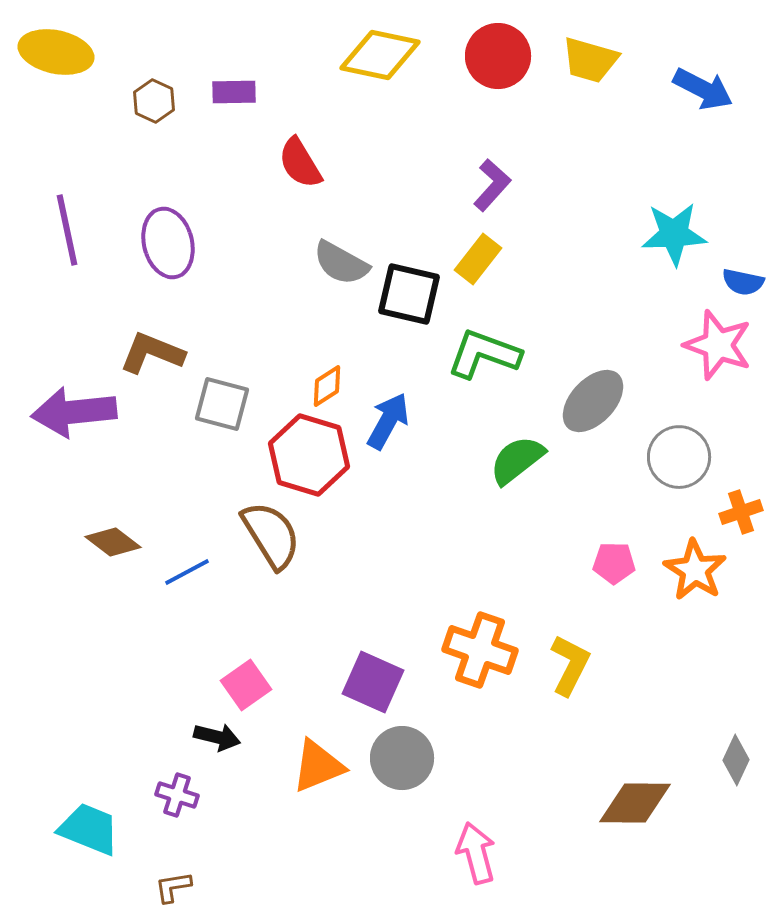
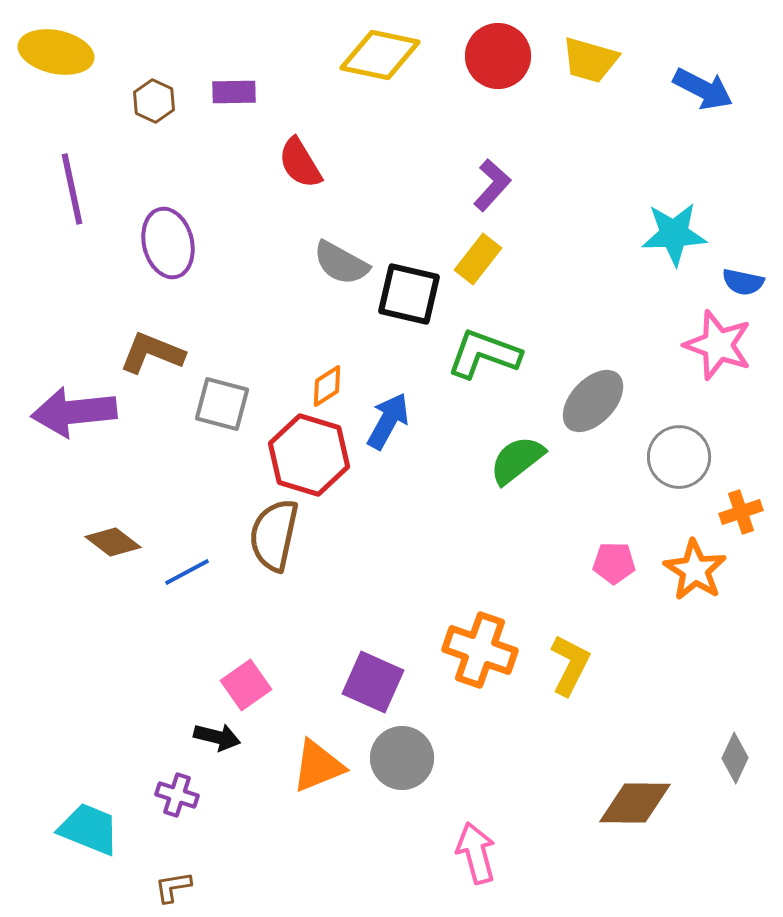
purple line at (67, 230): moved 5 px right, 41 px up
brown semicircle at (271, 535): moved 3 px right; rotated 136 degrees counterclockwise
gray diamond at (736, 760): moved 1 px left, 2 px up
